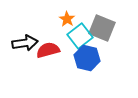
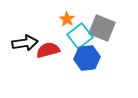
blue hexagon: rotated 20 degrees counterclockwise
